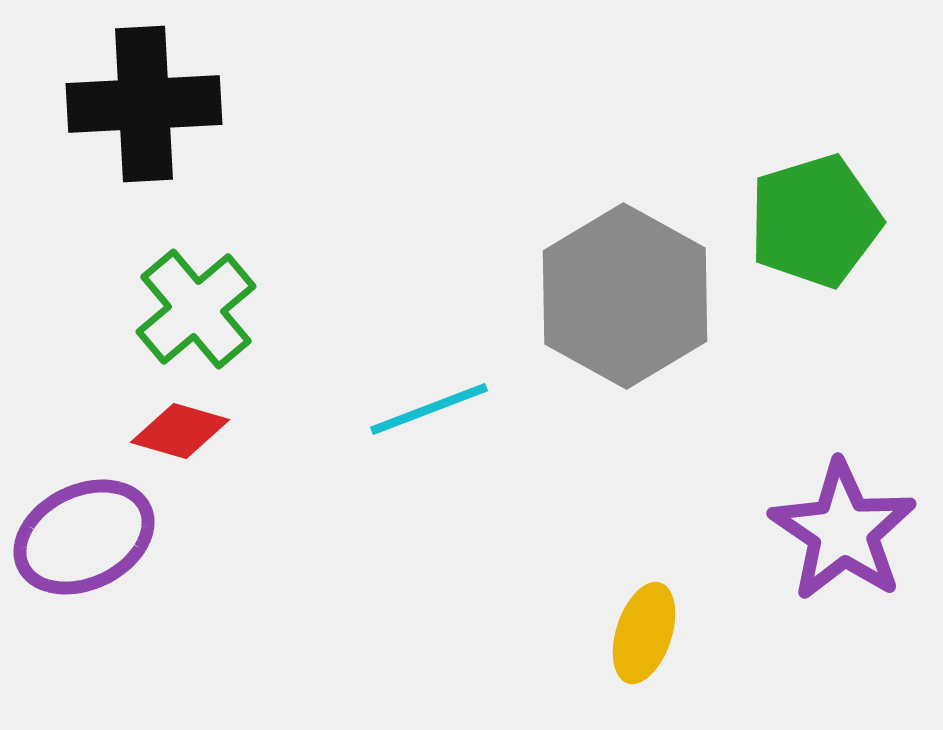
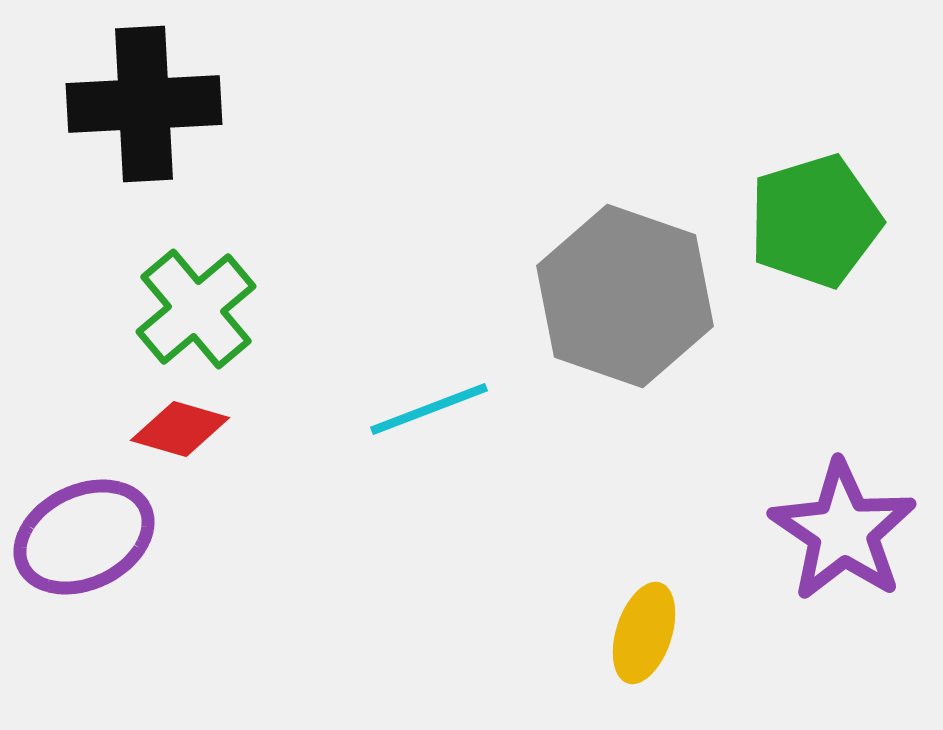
gray hexagon: rotated 10 degrees counterclockwise
red diamond: moved 2 px up
